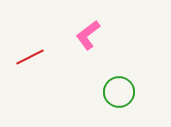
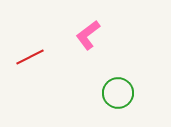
green circle: moved 1 px left, 1 px down
